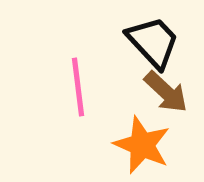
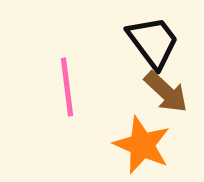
black trapezoid: rotated 6 degrees clockwise
pink line: moved 11 px left
